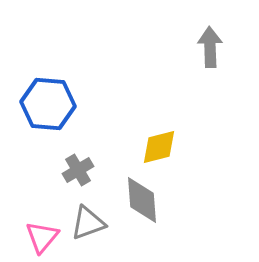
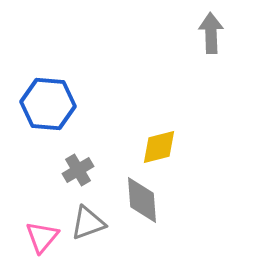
gray arrow: moved 1 px right, 14 px up
